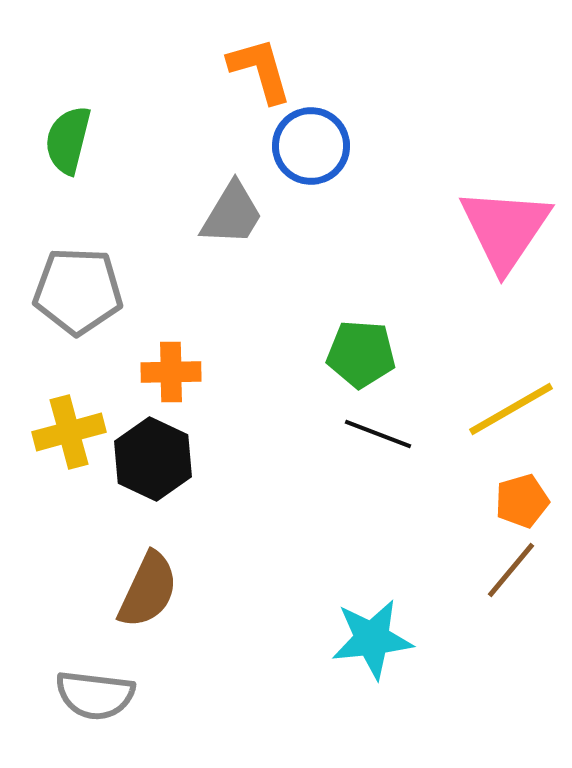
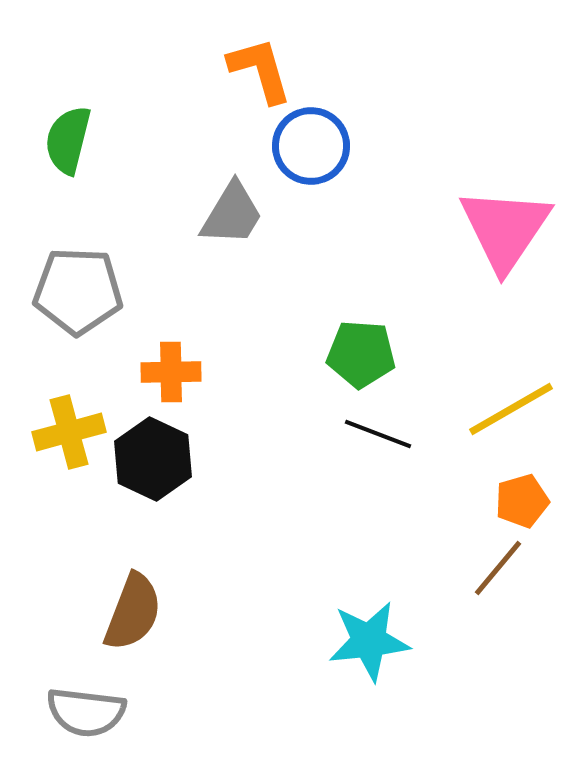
brown line: moved 13 px left, 2 px up
brown semicircle: moved 15 px left, 22 px down; rotated 4 degrees counterclockwise
cyan star: moved 3 px left, 2 px down
gray semicircle: moved 9 px left, 17 px down
